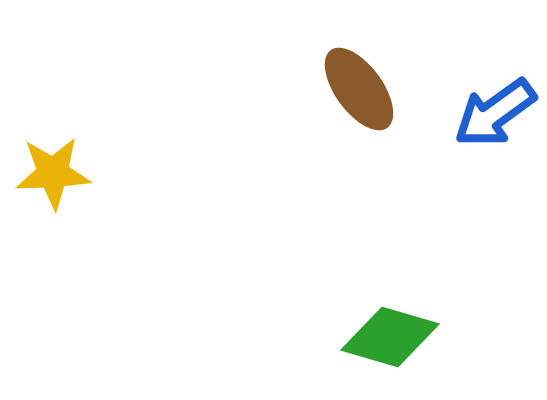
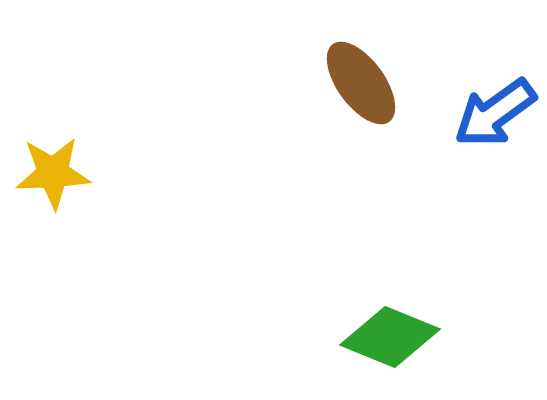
brown ellipse: moved 2 px right, 6 px up
green diamond: rotated 6 degrees clockwise
